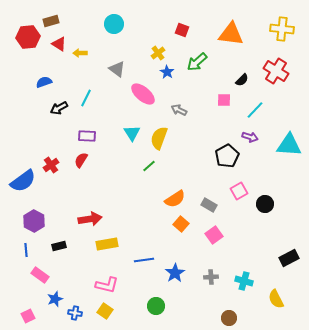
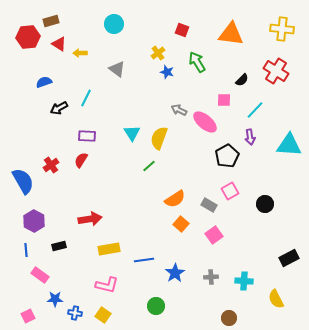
green arrow at (197, 62): rotated 100 degrees clockwise
blue star at (167, 72): rotated 16 degrees counterclockwise
pink ellipse at (143, 94): moved 62 px right, 28 px down
purple arrow at (250, 137): rotated 63 degrees clockwise
blue semicircle at (23, 181): rotated 84 degrees counterclockwise
pink square at (239, 191): moved 9 px left
yellow rectangle at (107, 244): moved 2 px right, 5 px down
cyan cross at (244, 281): rotated 12 degrees counterclockwise
blue star at (55, 299): rotated 21 degrees clockwise
yellow square at (105, 311): moved 2 px left, 4 px down
